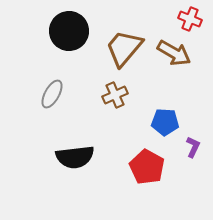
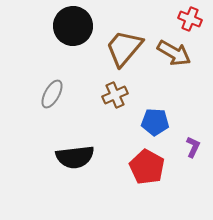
black circle: moved 4 px right, 5 px up
blue pentagon: moved 10 px left
